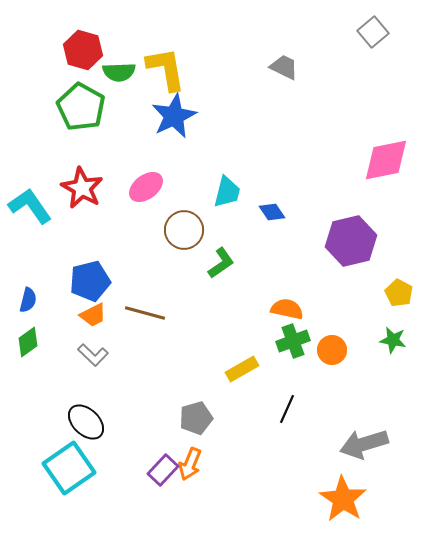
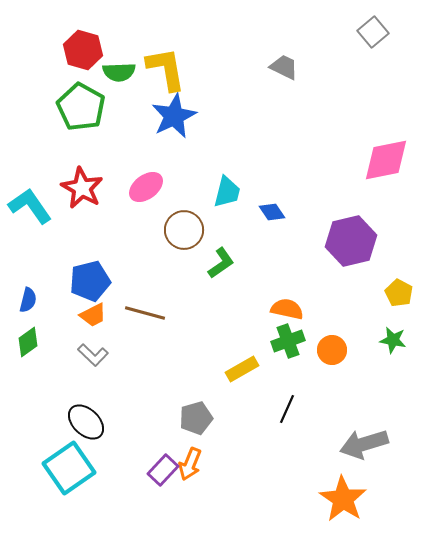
green cross: moved 5 px left
